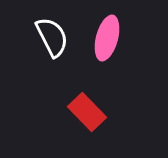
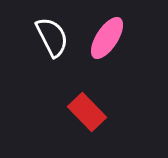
pink ellipse: rotated 18 degrees clockwise
